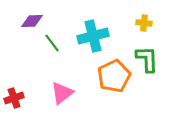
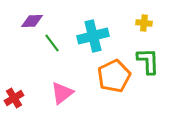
green L-shape: moved 1 px right, 2 px down
red cross: rotated 12 degrees counterclockwise
